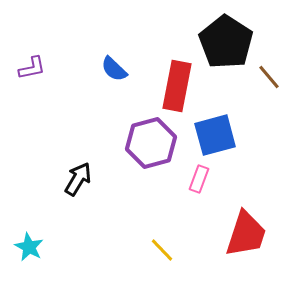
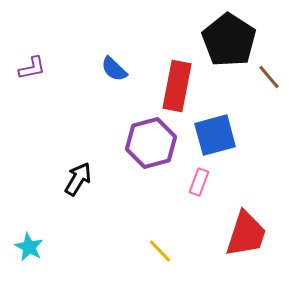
black pentagon: moved 3 px right, 2 px up
pink rectangle: moved 3 px down
yellow line: moved 2 px left, 1 px down
